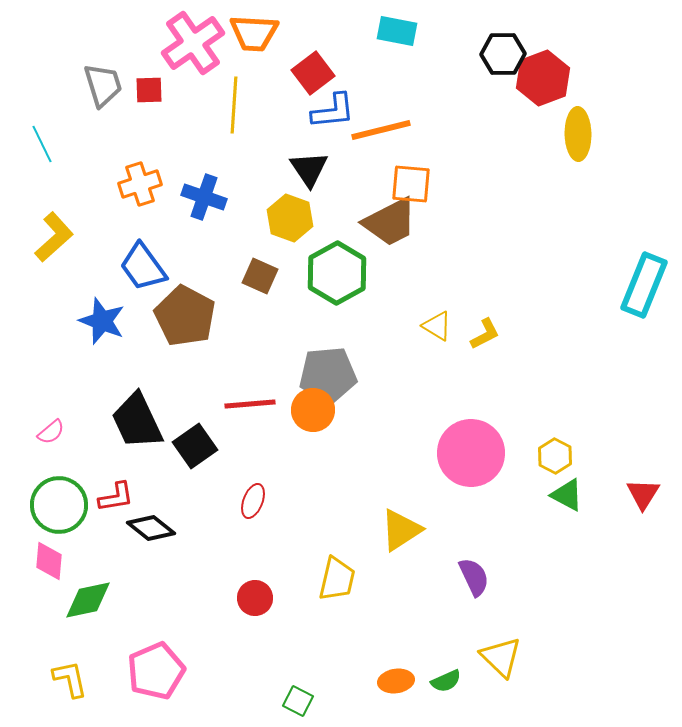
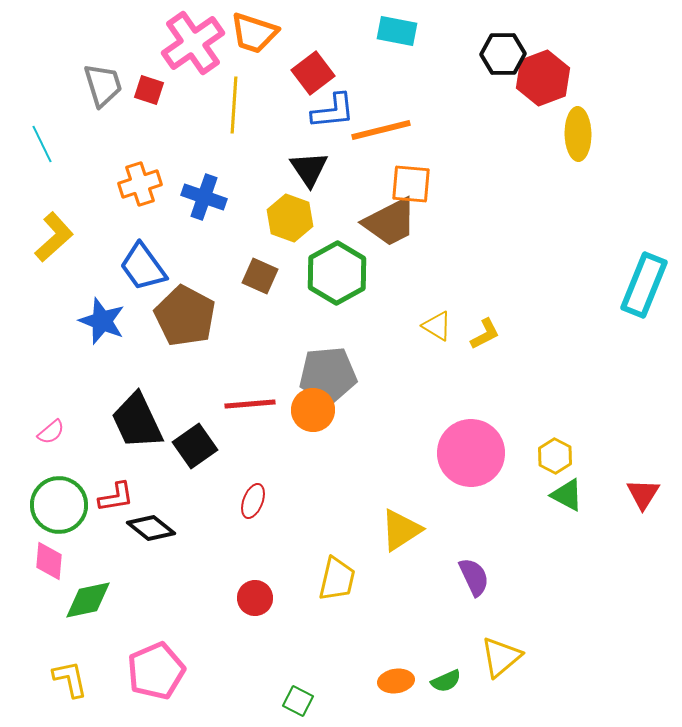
orange trapezoid at (254, 33): rotated 15 degrees clockwise
red square at (149, 90): rotated 20 degrees clockwise
yellow triangle at (501, 657): rotated 36 degrees clockwise
